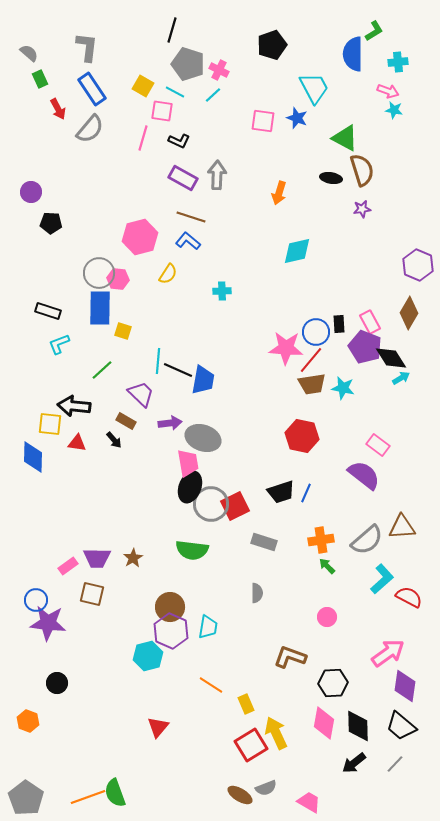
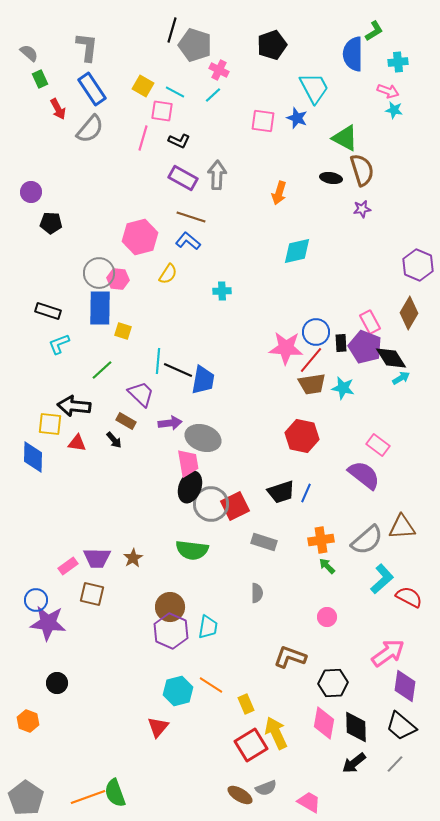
gray pentagon at (188, 64): moved 7 px right, 19 px up
black rectangle at (339, 324): moved 2 px right, 19 px down
cyan hexagon at (148, 656): moved 30 px right, 35 px down
black diamond at (358, 726): moved 2 px left, 1 px down
